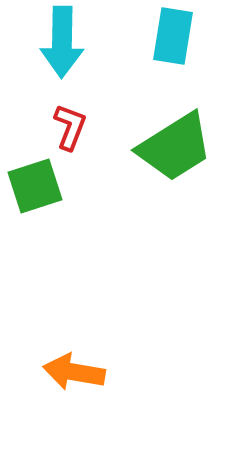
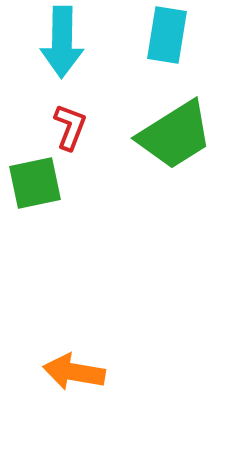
cyan rectangle: moved 6 px left, 1 px up
green trapezoid: moved 12 px up
green square: moved 3 px up; rotated 6 degrees clockwise
